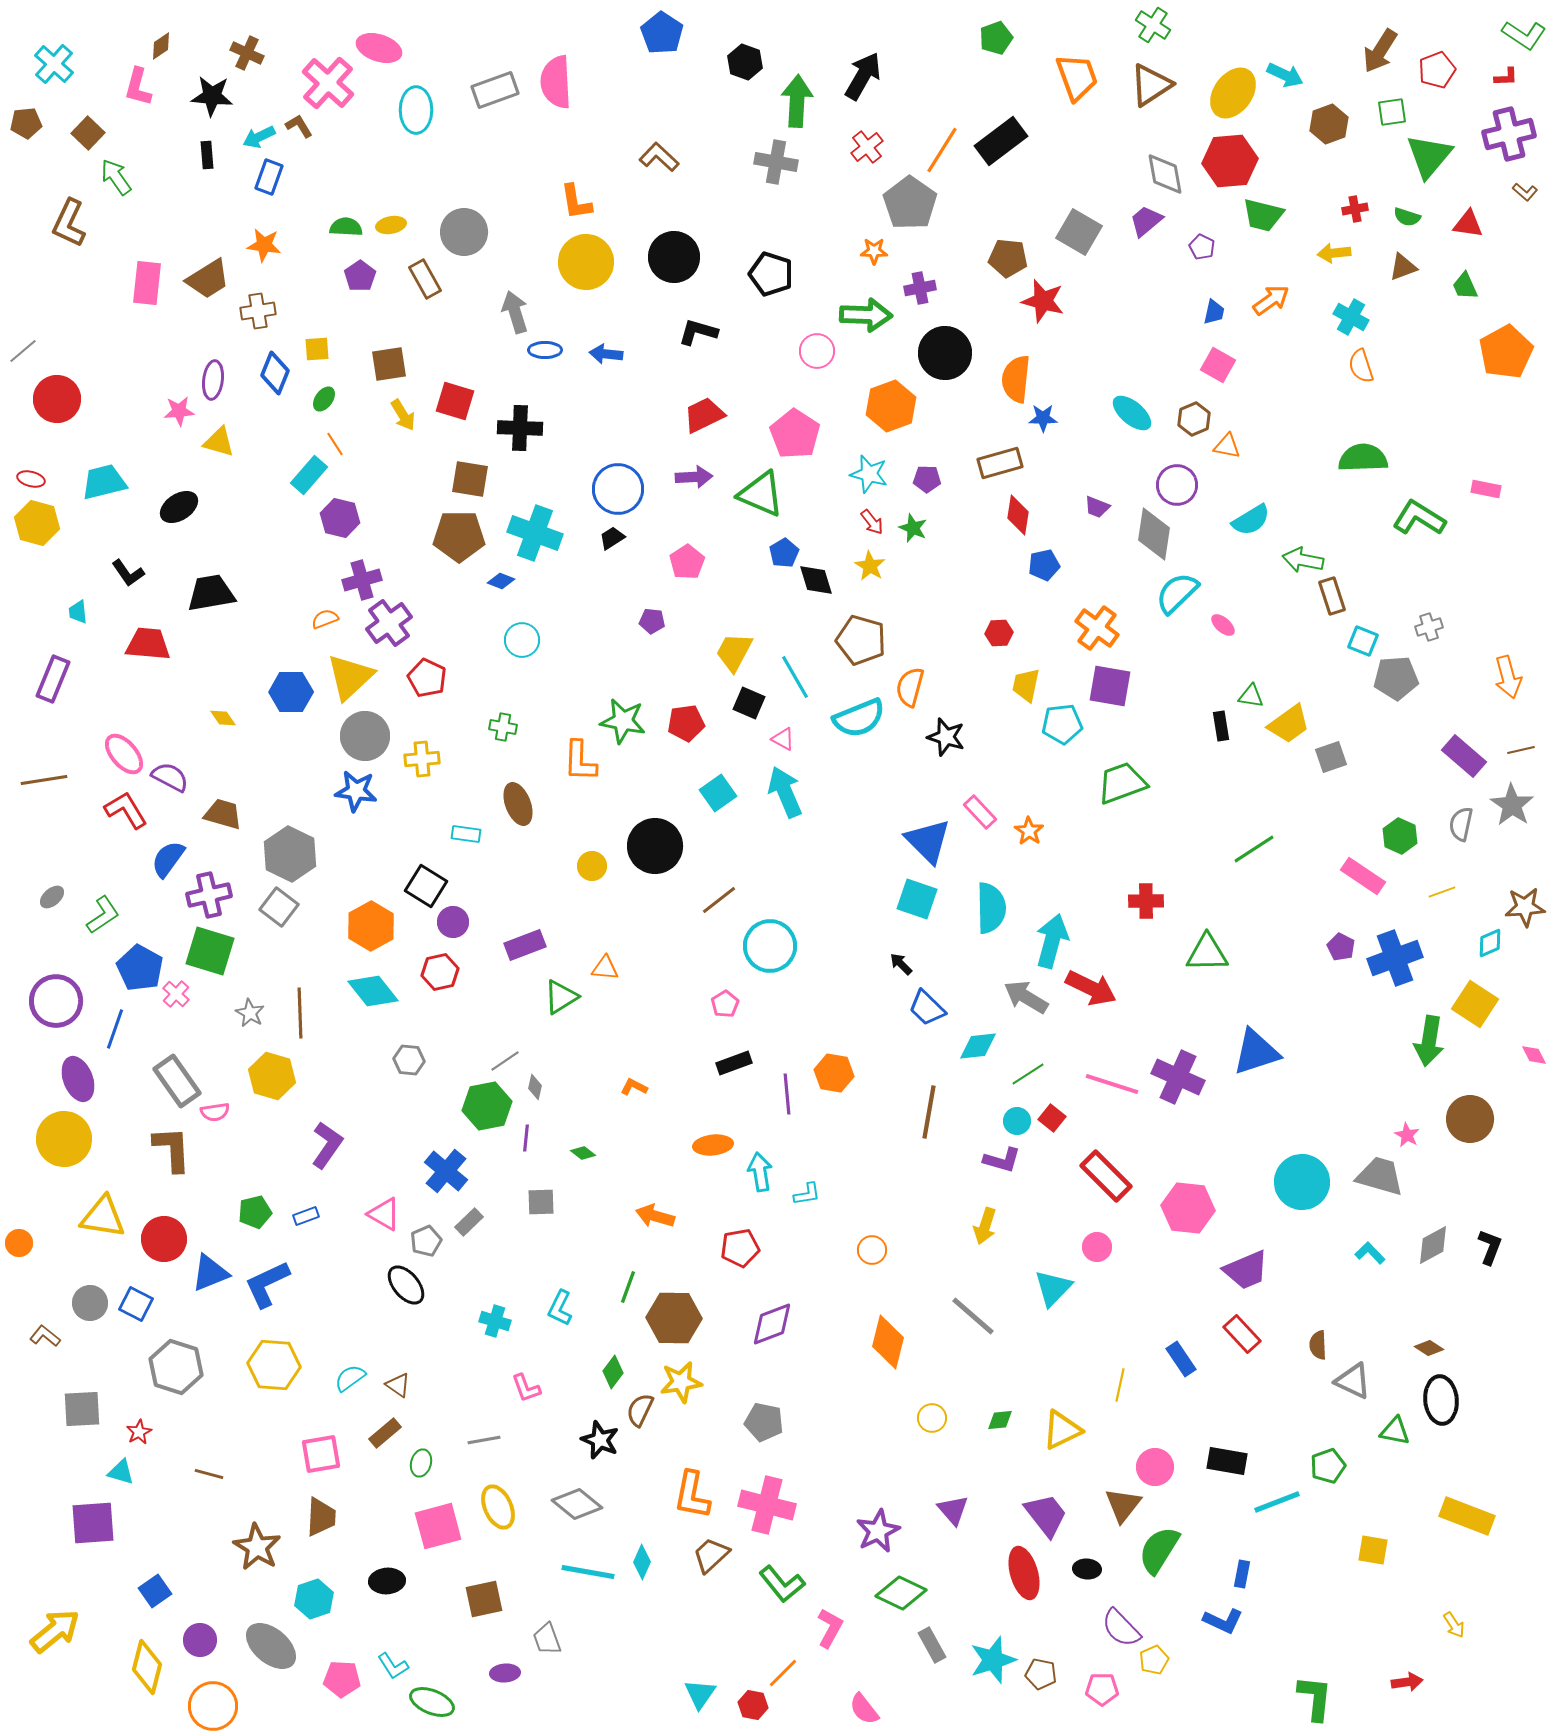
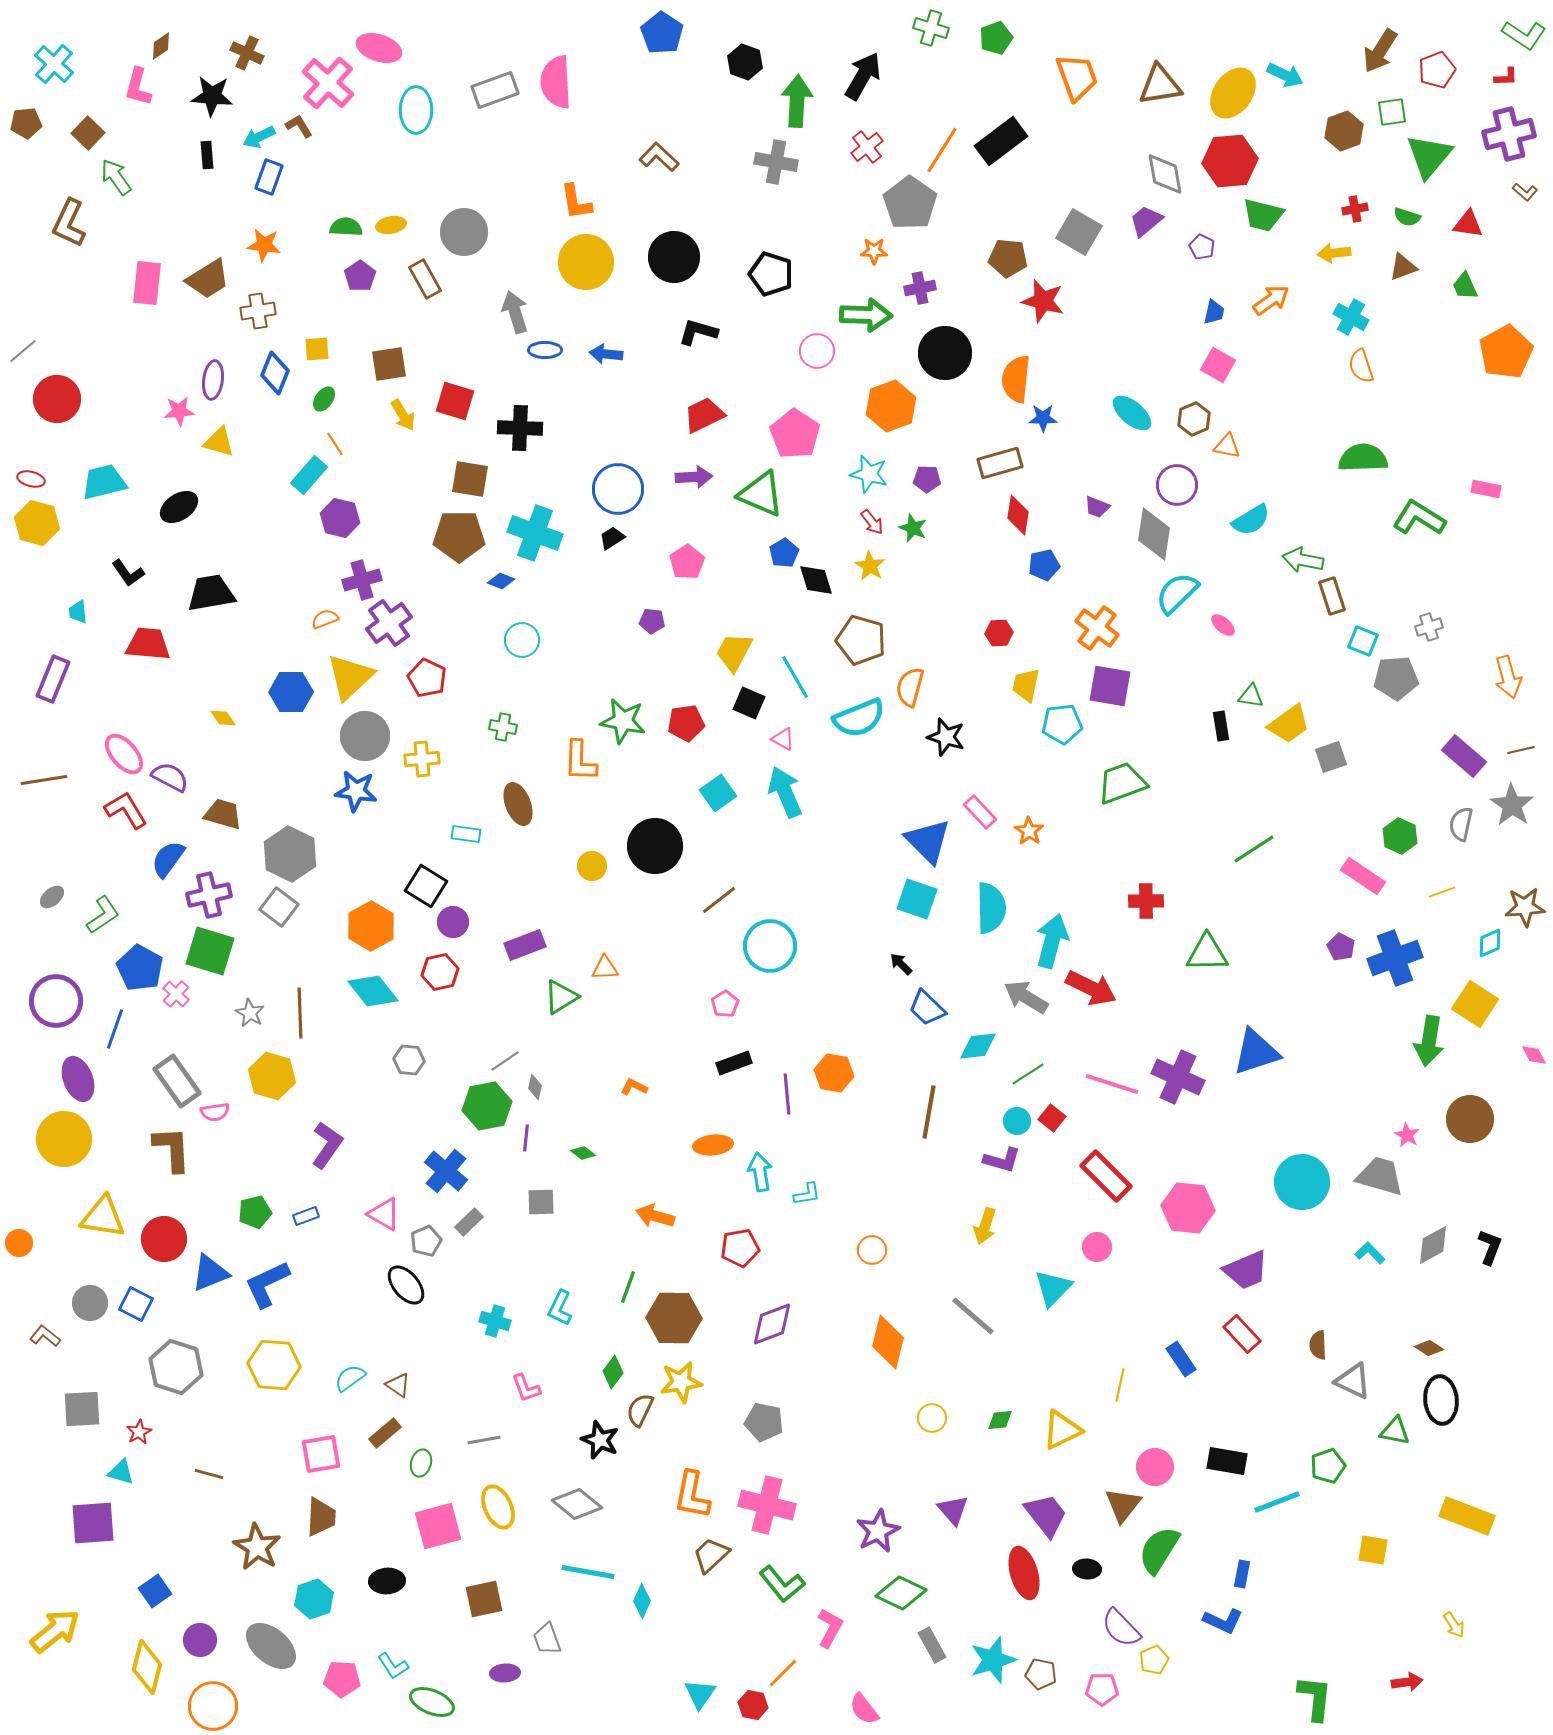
green cross at (1153, 25): moved 222 px left, 3 px down; rotated 16 degrees counterclockwise
brown triangle at (1151, 85): moved 9 px right; rotated 24 degrees clockwise
brown hexagon at (1329, 124): moved 15 px right, 7 px down
orange triangle at (605, 968): rotated 8 degrees counterclockwise
cyan diamond at (642, 1562): moved 39 px down
